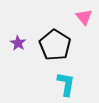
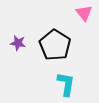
pink triangle: moved 4 px up
purple star: rotated 21 degrees counterclockwise
